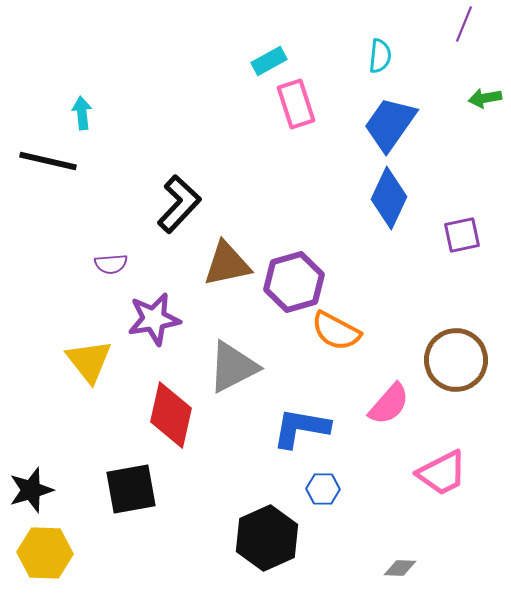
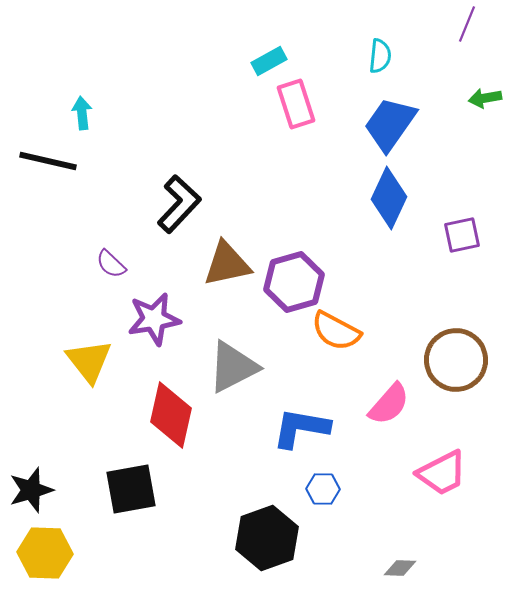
purple line: moved 3 px right
purple semicircle: rotated 48 degrees clockwise
black hexagon: rotated 4 degrees clockwise
